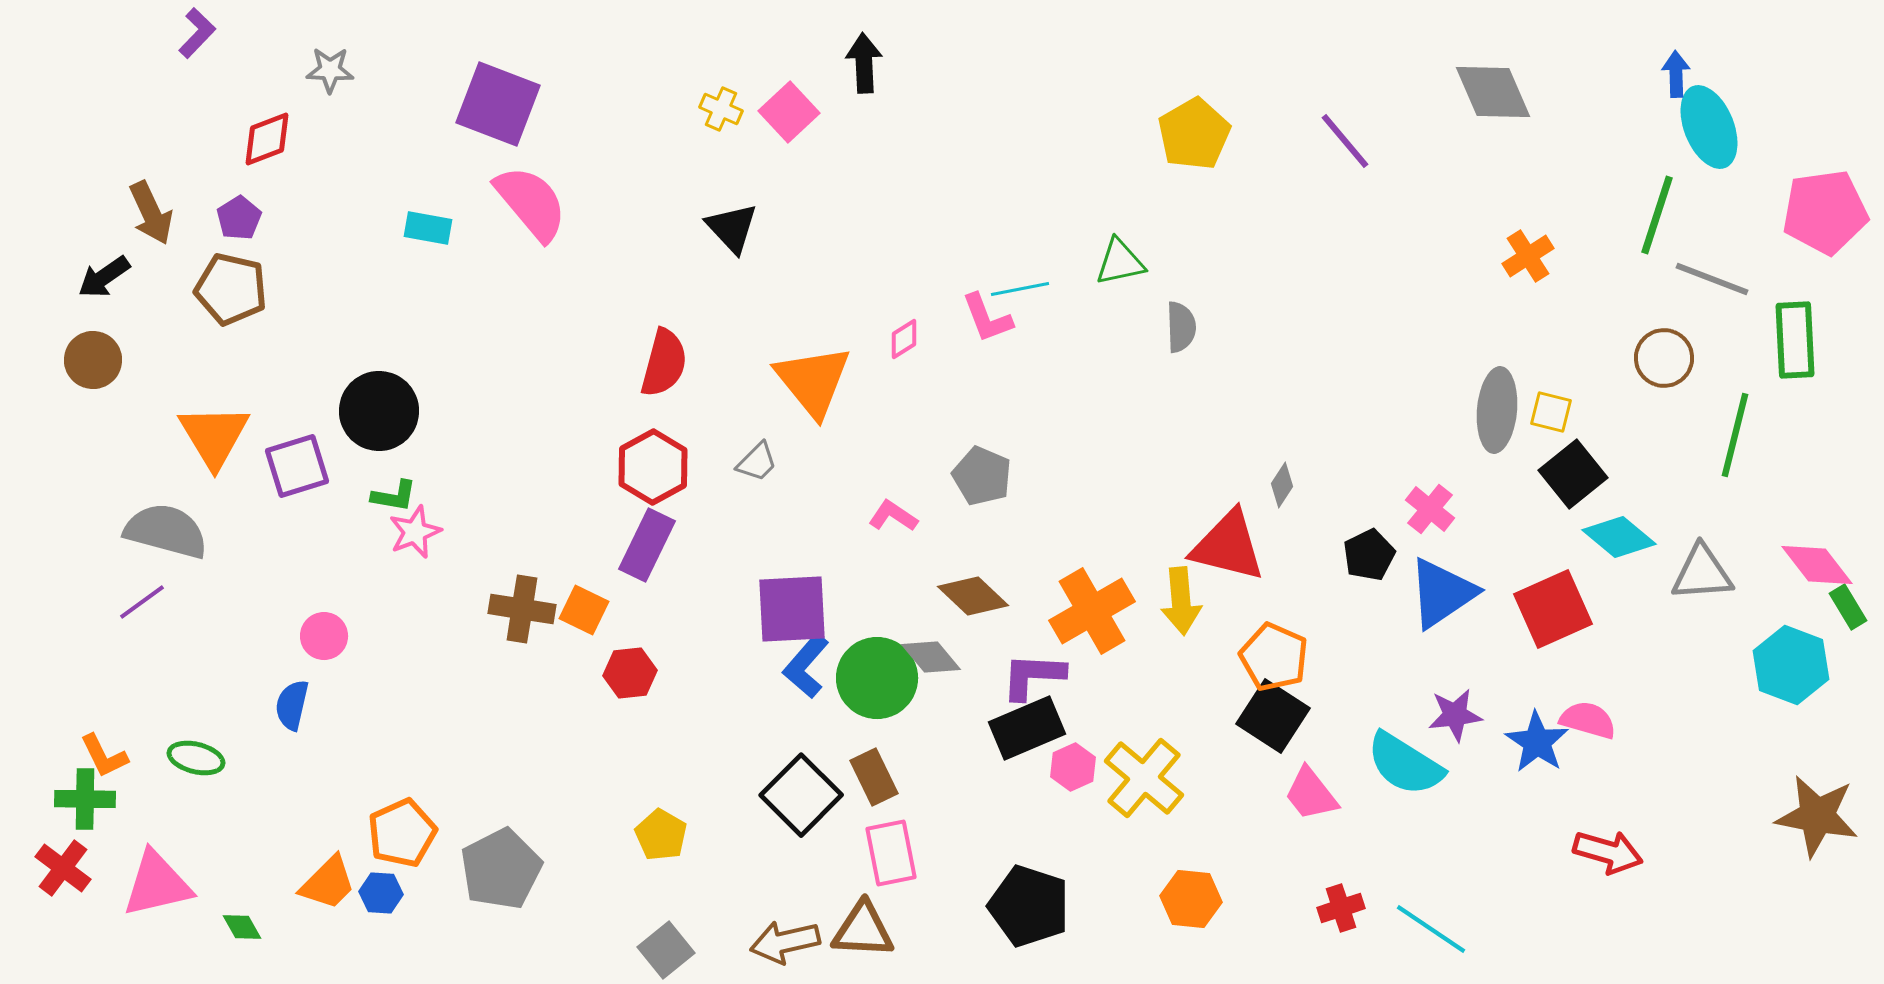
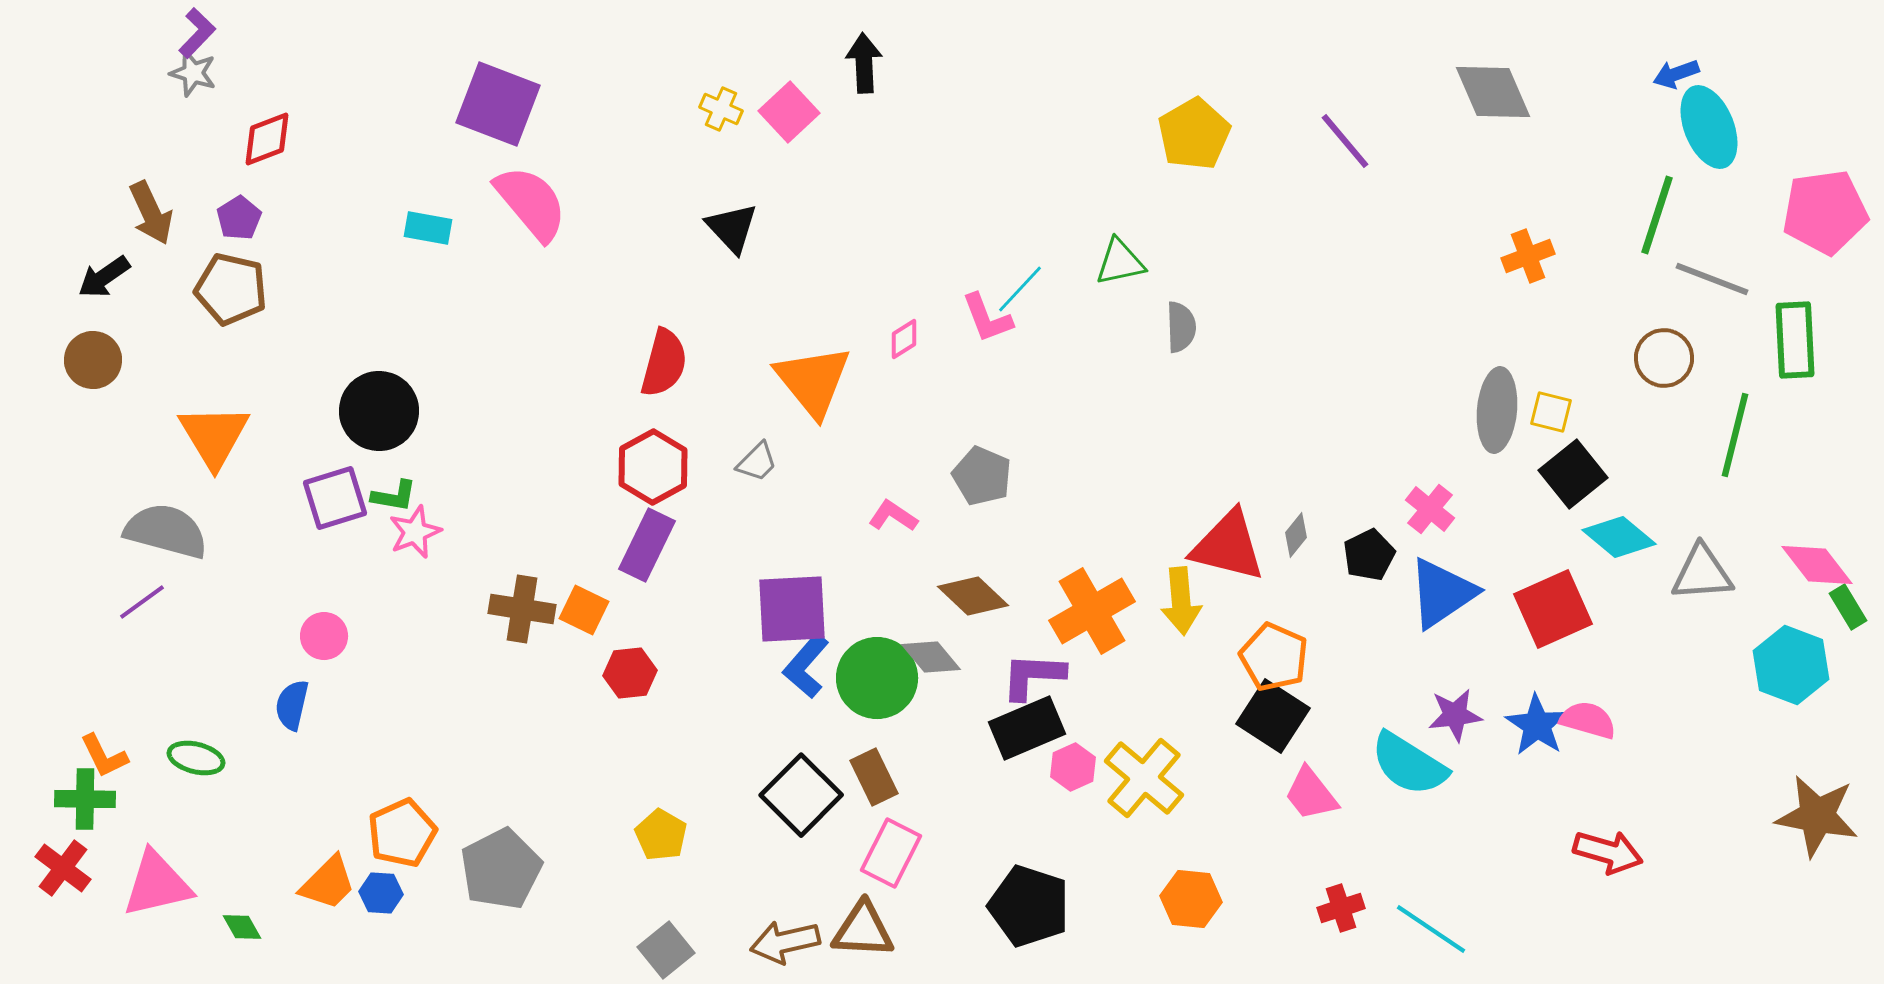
gray star at (330, 70): moved 137 px left, 3 px down; rotated 15 degrees clockwise
blue arrow at (1676, 74): rotated 108 degrees counterclockwise
orange cross at (1528, 256): rotated 12 degrees clockwise
cyan line at (1020, 289): rotated 36 degrees counterclockwise
purple square at (297, 466): moved 38 px right, 32 px down
gray diamond at (1282, 485): moved 14 px right, 50 px down; rotated 6 degrees clockwise
blue star at (1537, 742): moved 17 px up
cyan semicircle at (1405, 764): moved 4 px right
pink rectangle at (891, 853): rotated 38 degrees clockwise
